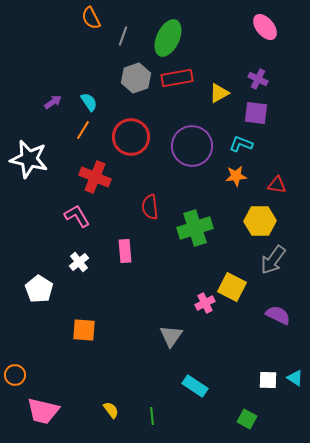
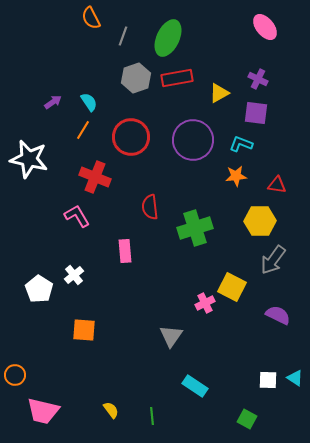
purple circle: moved 1 px right, 6 px up
white cross: moved 5 px left, 13 px down
